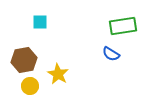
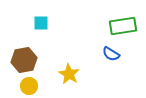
cyan square: moved 1 px right, 1 px down
yellow star: moved 11 px right
yellow circle: moved 1 px left
